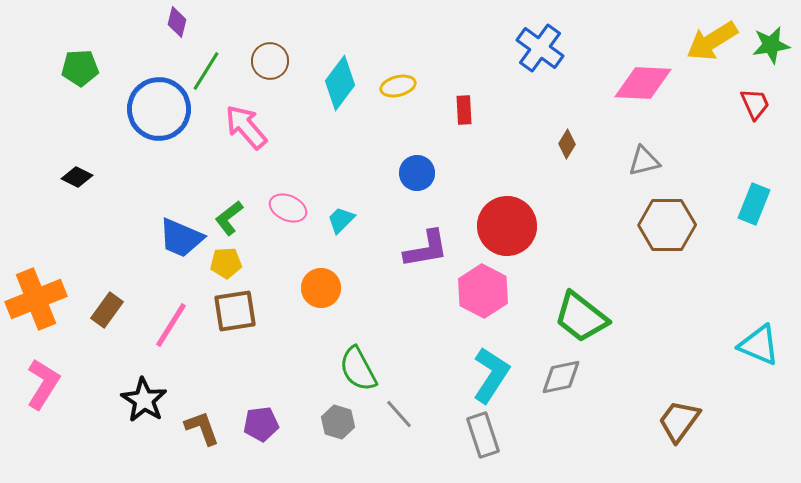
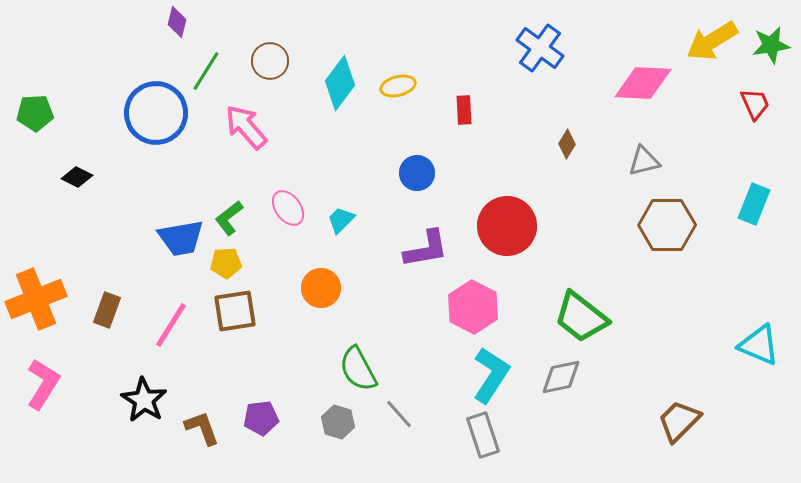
green pentagon at (80, 68): moved 45 px left, 45 px down
blue circle at (159, 109): moved 3 px left, 4 px down
pink ellipse at (288, 208): rotated 30 degrees clockwise
blue trapezoid at (181, 238): rotated 33 degrees counterclockwise
pink hexagon at (483, 291): moved 10 px left, 16 px down
brown rectangle at (107, 310): rotated 16 degrees counterclockwise
brown trapezoid at (679, 421): rotated 9 degrees clockwise
purple pentagon at (261, 424): moved 6 px up
